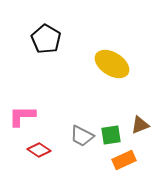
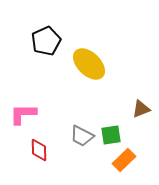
black pentagon: moved 2 px down; rotated 16 degrees clockwise
yellow ellipse: moved 23 px left; rotated 12 degrees clockwise
pink L-shape: moved 1 px right, 2 px up
brown triangle: moved 1 px right, 16 px up
red diamond: rotated 55 degrees clockwise
orange rectangle: rotated 20 degrees counterclockwise
